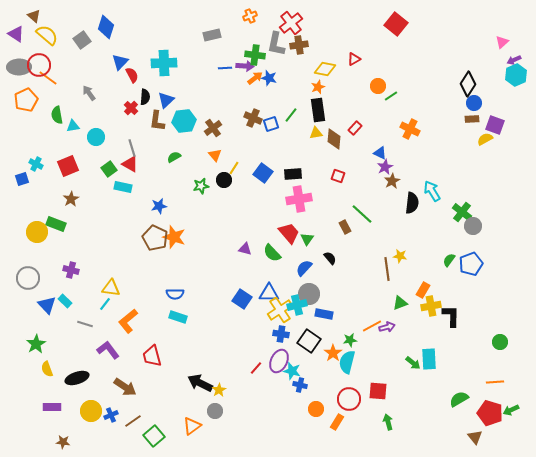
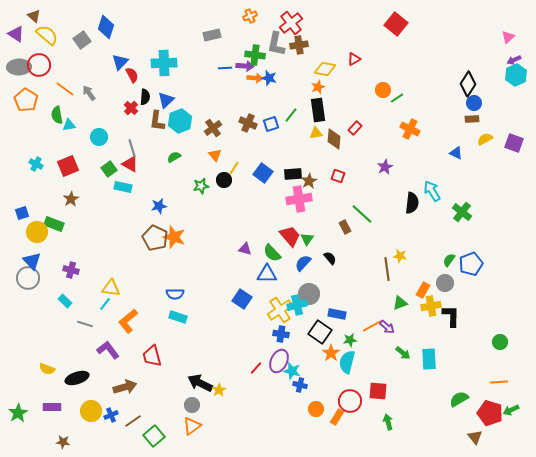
pink triangle at (502, 42): moved 6 px right, 5 px up
orange line at (48, 78): moved 17 px right, 11 px down
orange arrow at (255, 78): rotated 42 degrees clockwise
orange circle at (378, 86): moved 5 px right, 4 px down
green line at (391, 96): moved 6 px right, 2 px down
orange pentagon at (26, 100): rotated 15 degrees counterclockwise
brown cross at (253, 118): moved 5 px left, 5 px down
cyan hexagon at (184, 121): moved 4 px left; rotated 15 degrees counterclockwise
purple square at (495, 125): moved 19 px right, 18 px down
cyan triangle at (73, 126): moved 4 px left, 1 px up
cyan circle at (96, 137): moved 3 px right
blue triangle at (380, 153): moved 76 px right
blue square at (22, 179): moved 34 px down
brown star at (392, 181): moved 83 px left
green rectangle at (56, 224): moved 2 px left
gray circle at (473, 226): moved 28 px left, 57 px down
red trapezoid at (289, 233): moved 1 px right, 3 px down
blue semicircle at (304, 268): moved 1 px left, 5 px up
blue triangle at (269, 293): moved 2 px left, 19 px up
blue triangle at (47, 305): moved 15 px left, 44 px up
blue rectangle at (324, 314): moved 13 px right
purple arrow at (387, 327): rotated 56 degrees clockwise
black square at (309, 341): moved 11 px right, 9 px up
green star at (36, 344): moved 18 px left, 69 px down
orange star at (333, 353): moved 2 px left
green arrow at (413, 363): moved 10 px left, 10 px up
yellow semicircle at (47, 369): rotated 49 degrees counterclockwise
orange line at (495, 382): moved 4 px right
brown arrow at (125, 387): rotated 50 degrees counterclockwise
red circle at (349, 399): moved 1 px right, 2 px down
gray circle at (215, 411): moved 23 px left, 6 px up
orange rectangle at (337, 422): moved 5 px up
